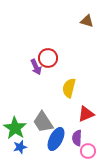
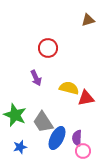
brown triangle: moved 1 px right, 1 px up; rotated 32 degrees counterclockwise
red circle: moved 10 px up
purple arrow: moved 11 px down
yellow semicircle: rotated 90 degrees clockwise
red triangle: moved 16 px up; rotated 12 degrees clockwise
green star: moved 13 px up; rotated 10 degrees counterclockwise
blue ellipse: moved 1 px right, 1 px up
pink circle: moved 5 px left
